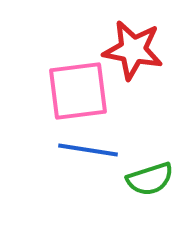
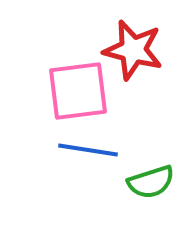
red star: rotated 4 degrees clockwise
green semicircle: moved 1 px right, 3 px down
